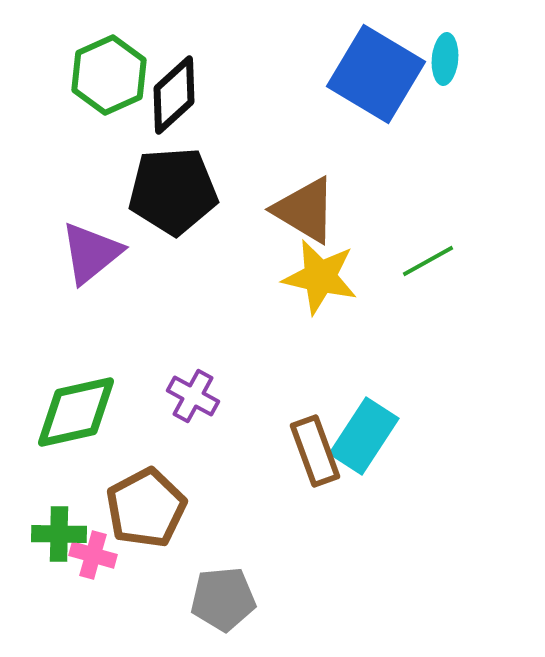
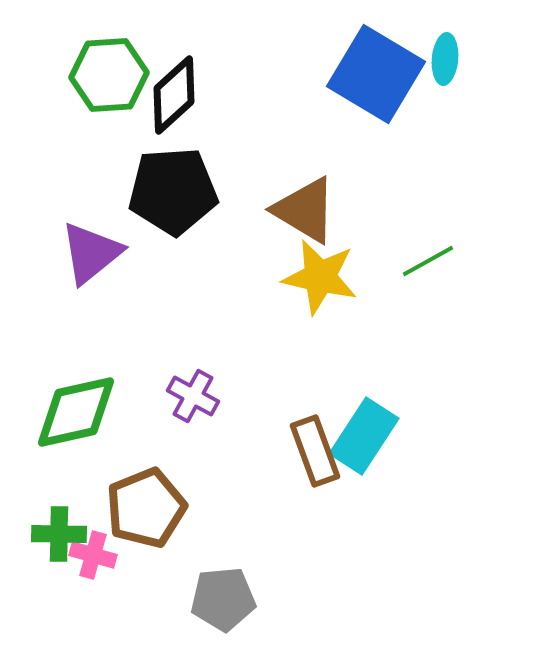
green hexagon: rotated 20 degrees clockwise
brown pentagon: rotated 6 degrees clockwise
